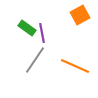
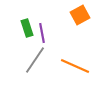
green rectangle: rotated 36 degrees clockwise
